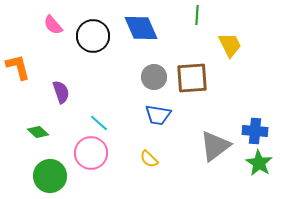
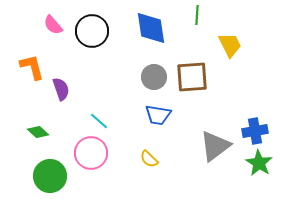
blue diamond: moved 10 px right; rotated 15 degrees clockwise
black circle: moved 1 px left, 5 px up
orange L-shape: moved 14 px right
brown square: moved 1 px up
purple semicircle: moved 3 px up
cyan line: moved 2 px up
blue cross: rotated 15 degrees counterclockwise
